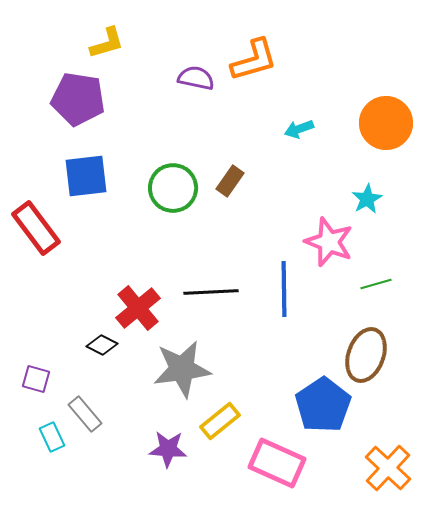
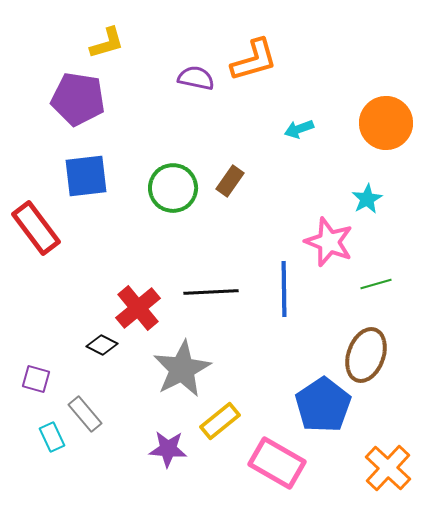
gray star: rotated 20 degrees counterclockwise
pink rectangle: rotated 6 degrees clockwise
